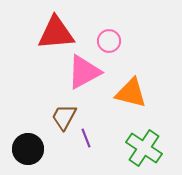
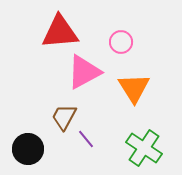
red triangle: moved 4 px right, 1 px up
pink circle: moved 12 px right, 1 px down
orange triangle: moved 3 px right, 5 px up; rotated 44 degrees clockwise
purple line: moved 1 px down; rotated 18 degrees counterclockwise
